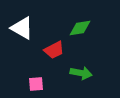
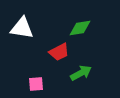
white triangle: rotated 20 degrees counterclockwise
red trapezoid: moved 5 px right, 2 px down
green arrow: rotated 40 degrees counterclockwise
